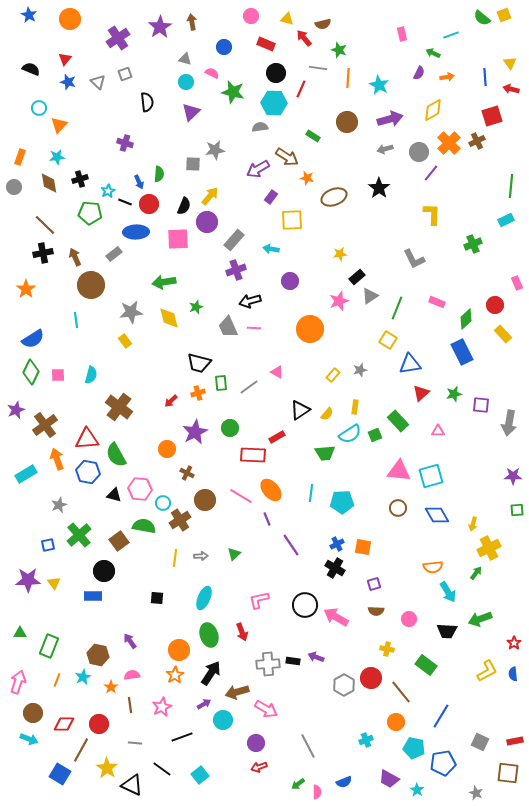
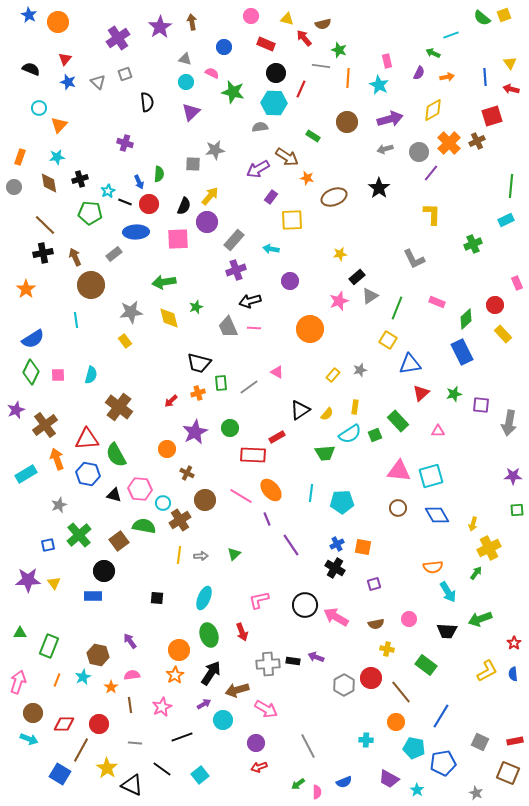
orange circle at (70, 19): moved 12 px left, 3 px down
pink rectangle at (402, 34): moved 15 px left, 27 px down
gray line at (318, 68): moved 3 px right, 2 px up
blue hexagon at (88, 472): moved 2 px down
yellow line at (175, 558): moved 4 px right, 3 px up
brown semicircle at (376, 611): moved 13 px down; rotated 14 degrees counterclockwise
brown arrow at (237, 692): moved 2 px up
cyan cross at (366, 740): rotated 24 degrees clockwise
brown square at (508, 773): rotated 15 degrees clockwise
